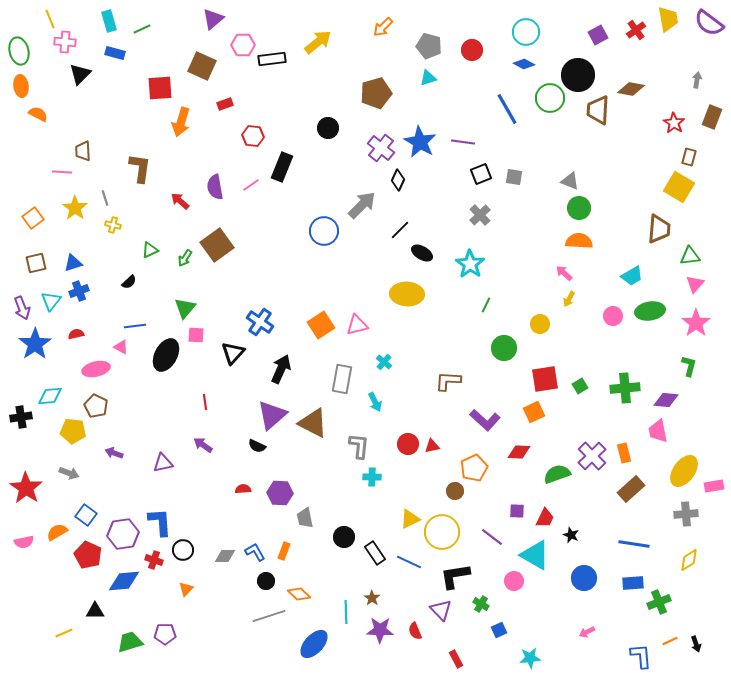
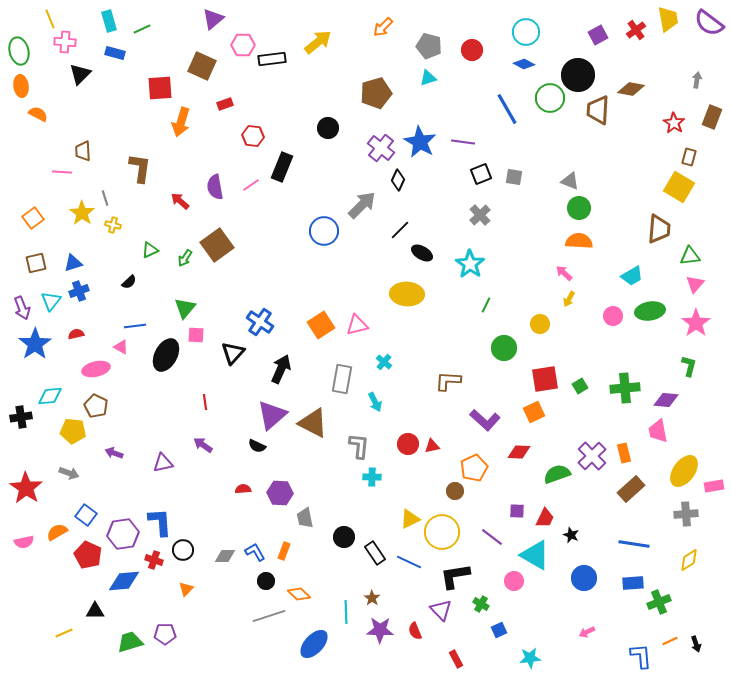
yellow star at (75, 208): moved 7 px right, 5 px down
